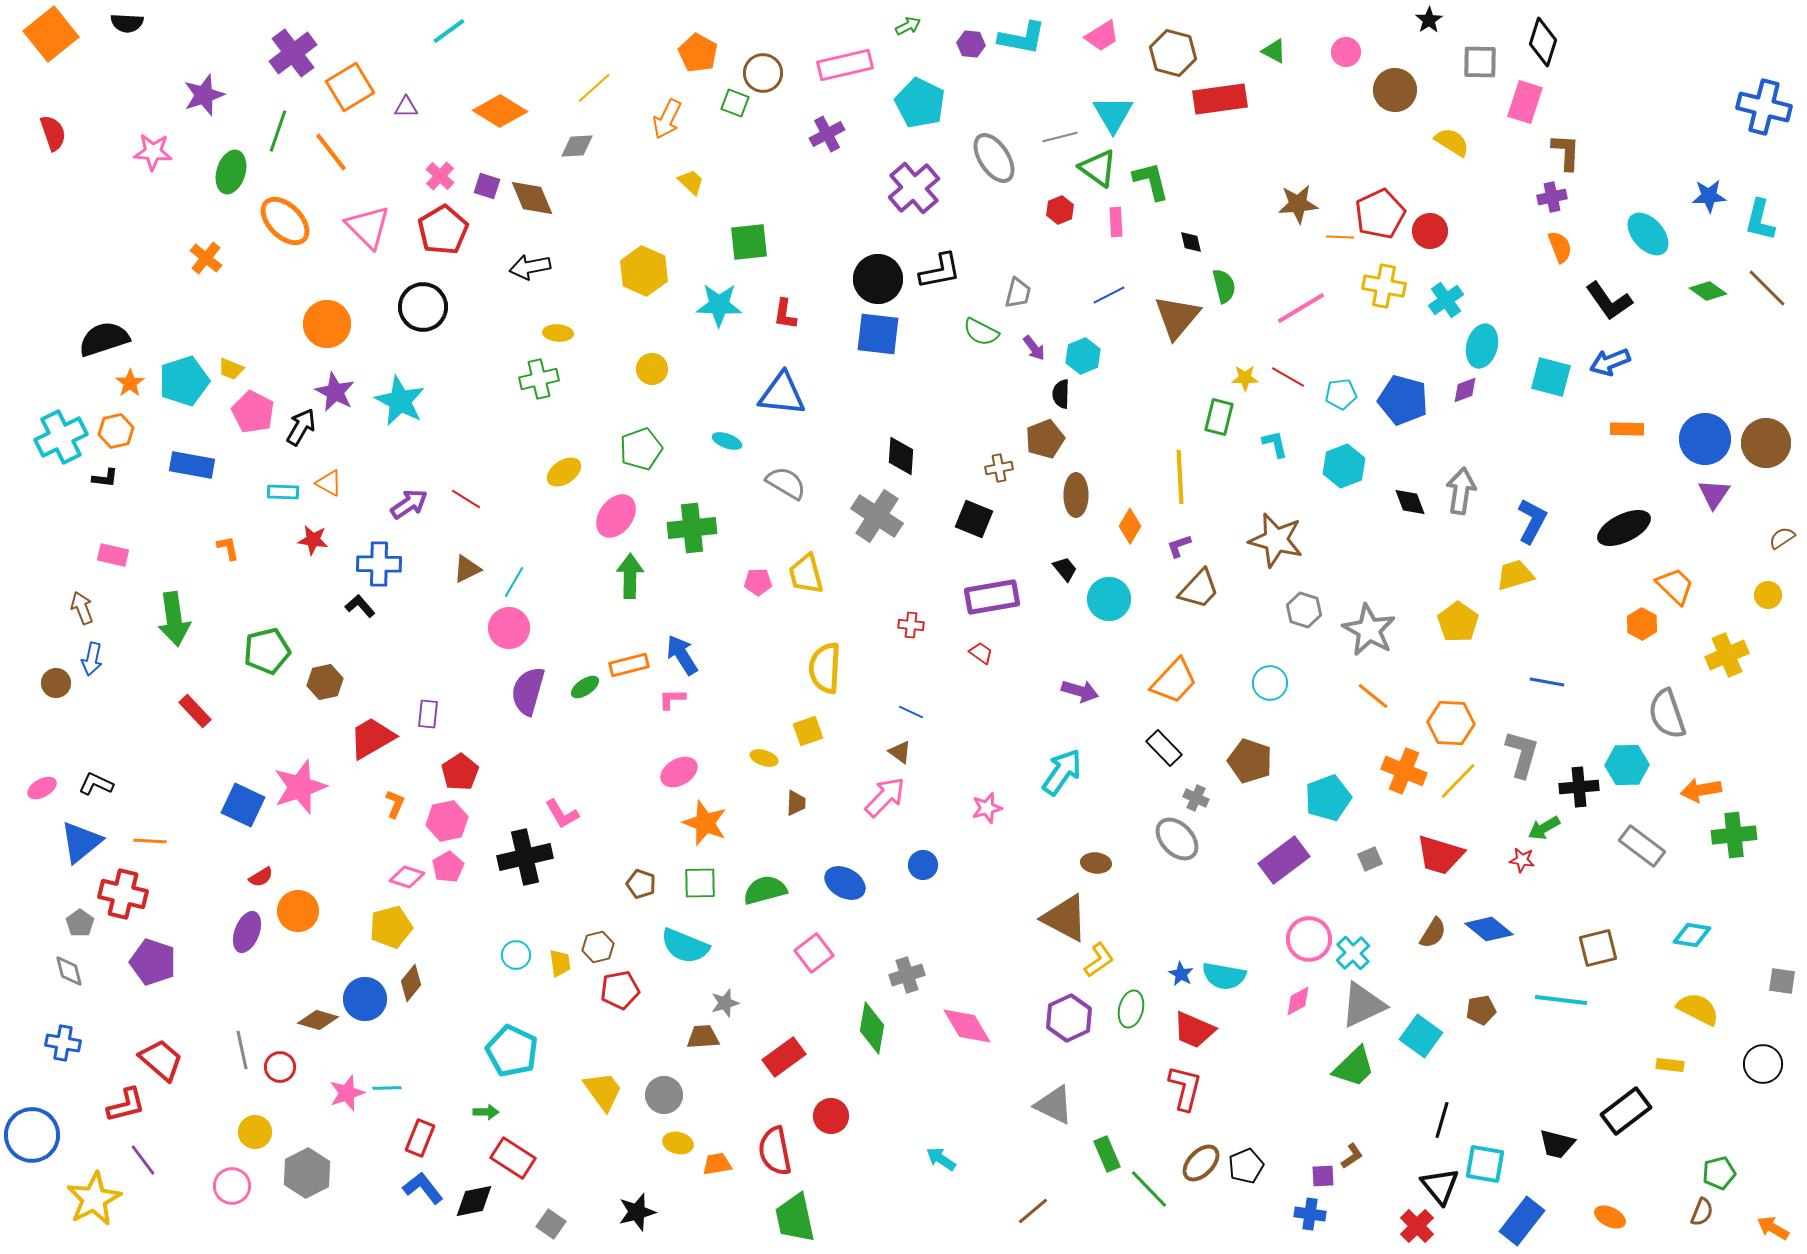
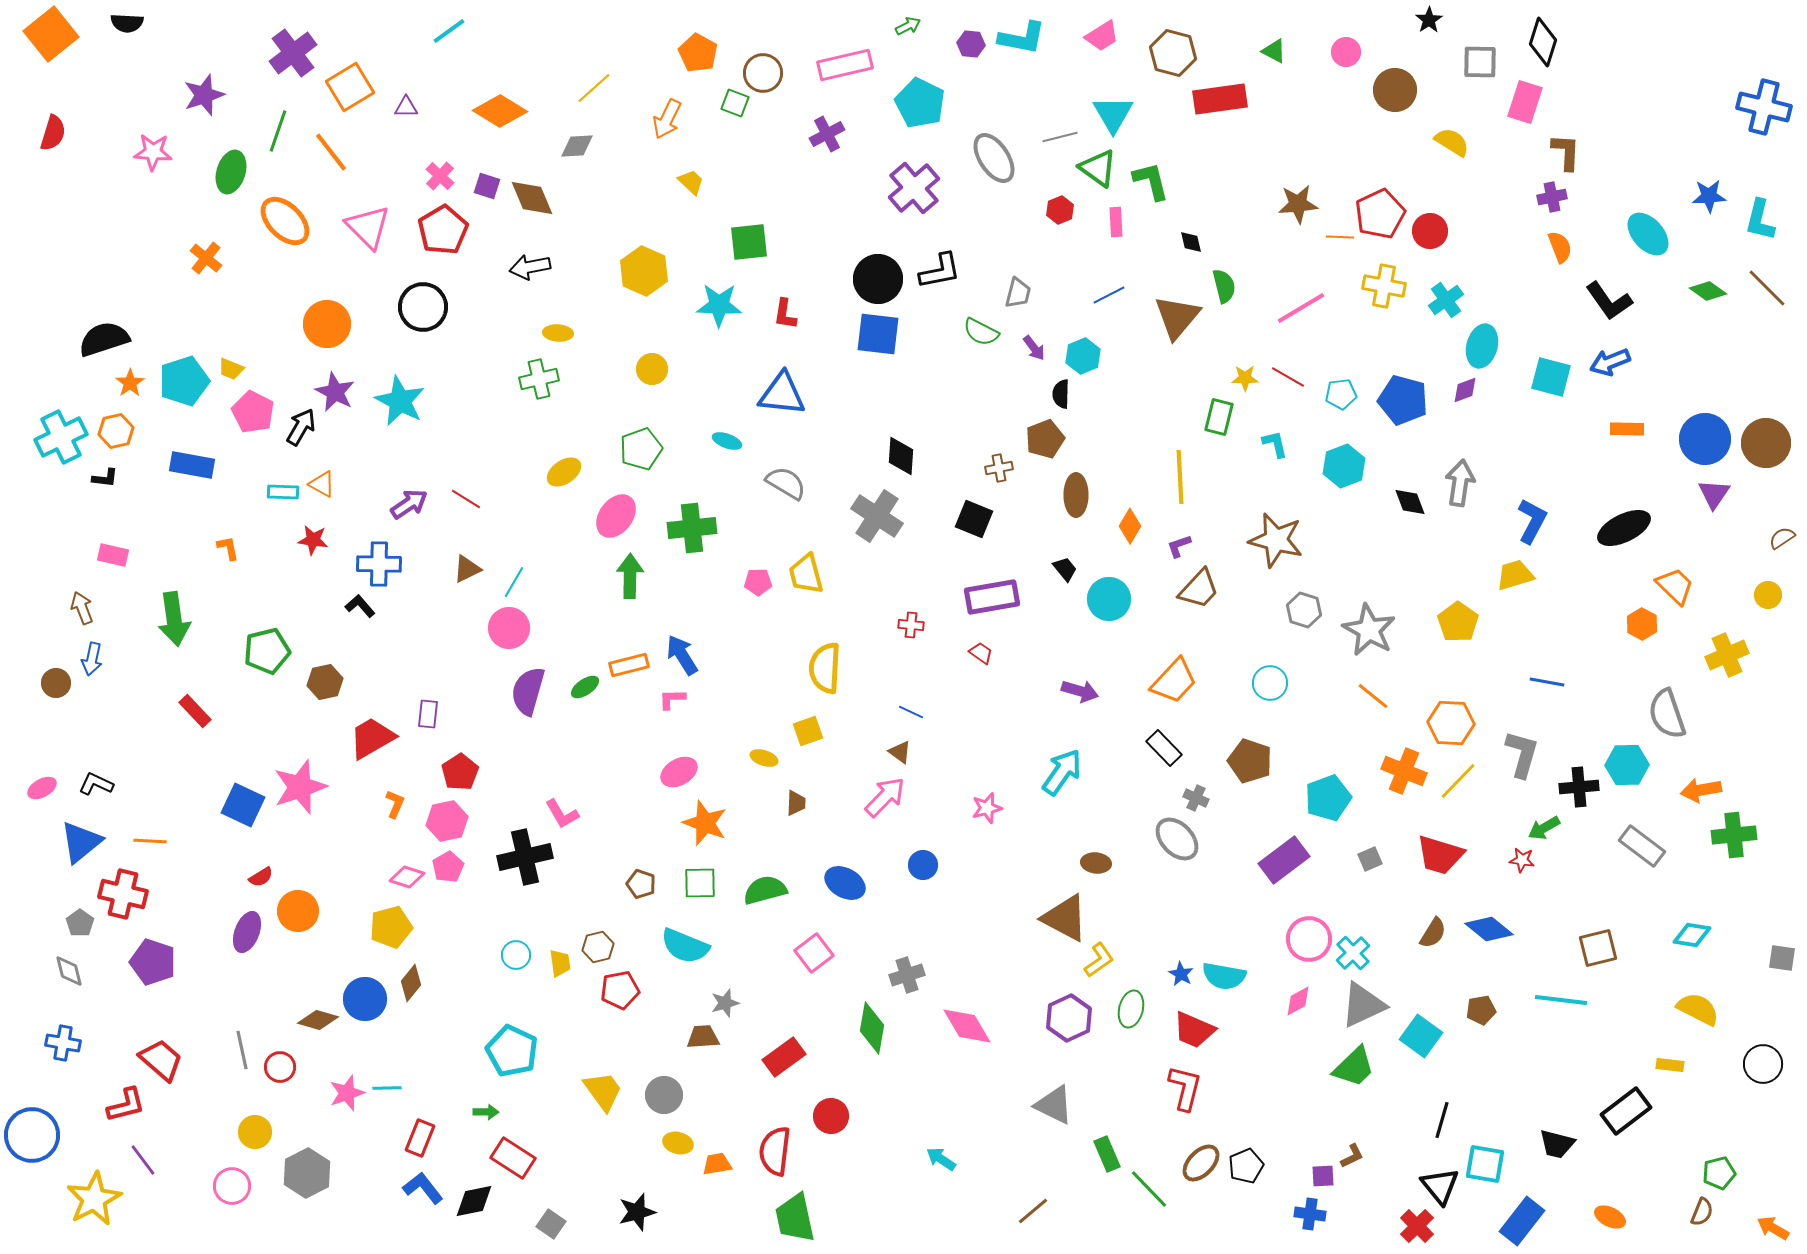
red semicircle at (53, 133): rotated 36 degrees clockwise
orange triangle at (329, 483): moved 7 px left, 1 px down
gray arrow at (1461, 491): moved 1 px left, 8 px up
gray square at (1782, 981): moved 23 px up
red semicircle at (775, 1151): rotated 18 degrees clockwise
brown L-shape at (1352, 1156): rotated 8 degrees clockwise
